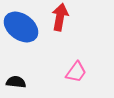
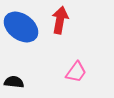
red arrow: moved 3 px down
black semicircle: moved 2 px left
